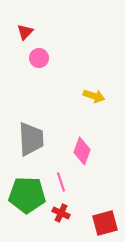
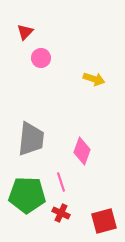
pink circle: moved 2 px right
yellow arrow: moved 17 px up
gray trapezoid: rotated 9 degrees clockwise
red square: moved 1 px left, 2 px up
